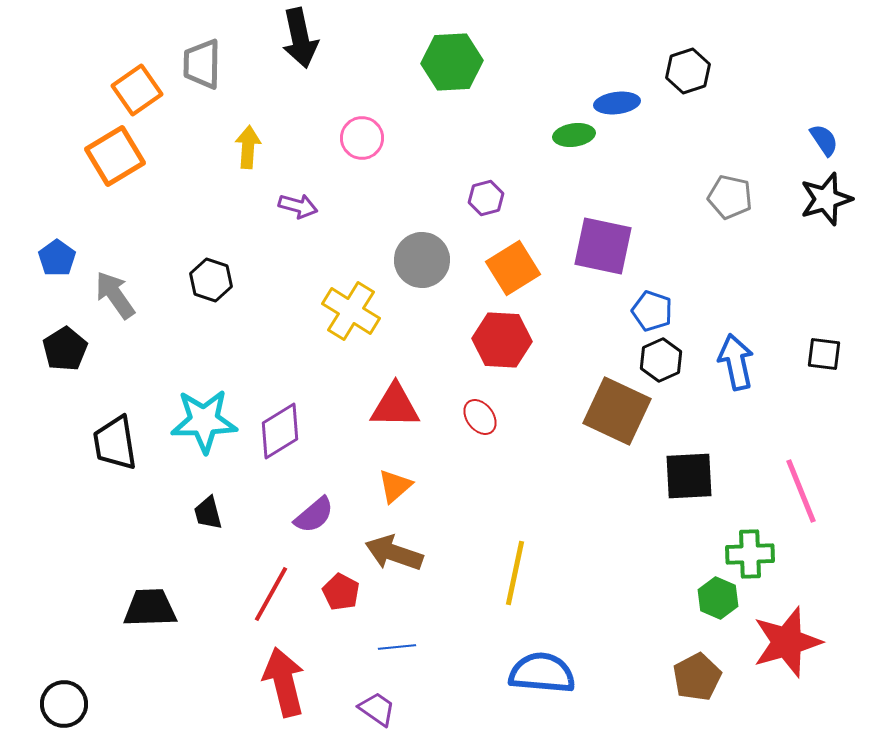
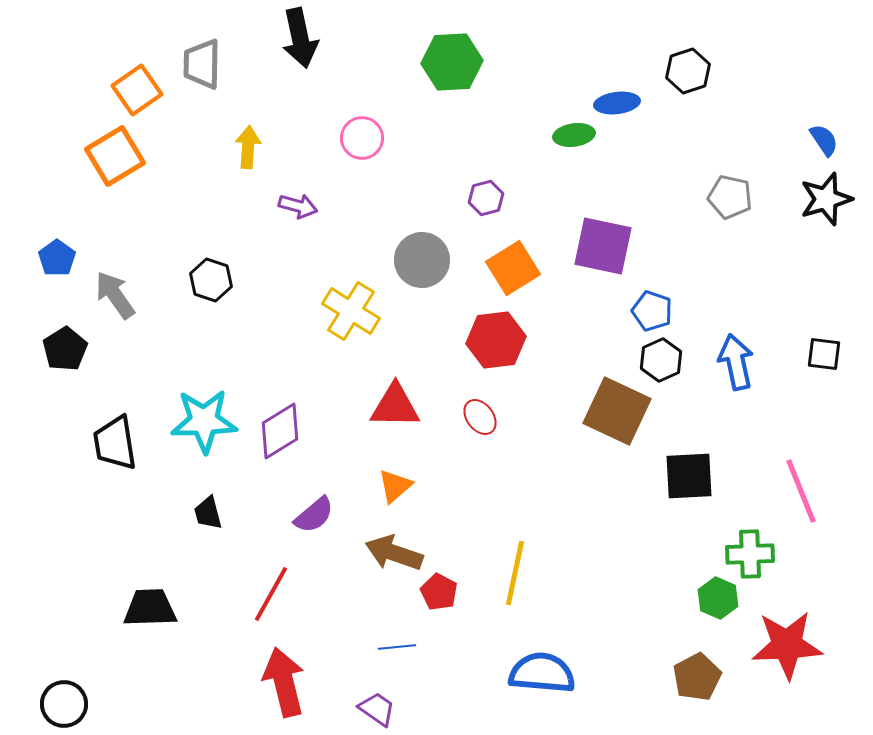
red hexagon at (502, 340): moved 6 px left; rotated 10 degrees counterclockwise
red pentagon at (341, 592): moved 98 px right
red star at (787, 642): moved 3 px down; rotated 14 degrees clockwise
